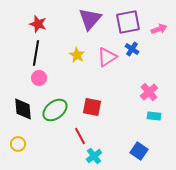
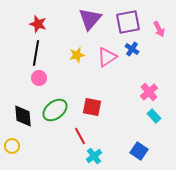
pink arrow: rotated 84 degrees clockwise
yellow star: rotated 28 degrees clockwise
black diamond: moved 7 px down
cyan rectangle: rotated 40 degrees clockwise
yellow circle: moved 6 px left, 2 px down
